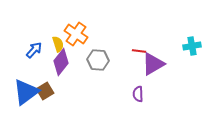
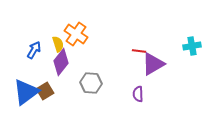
blue arrow: rotated 12 degrees counterclockwise
gray hexagon: moved 7 px left, 23 px down
